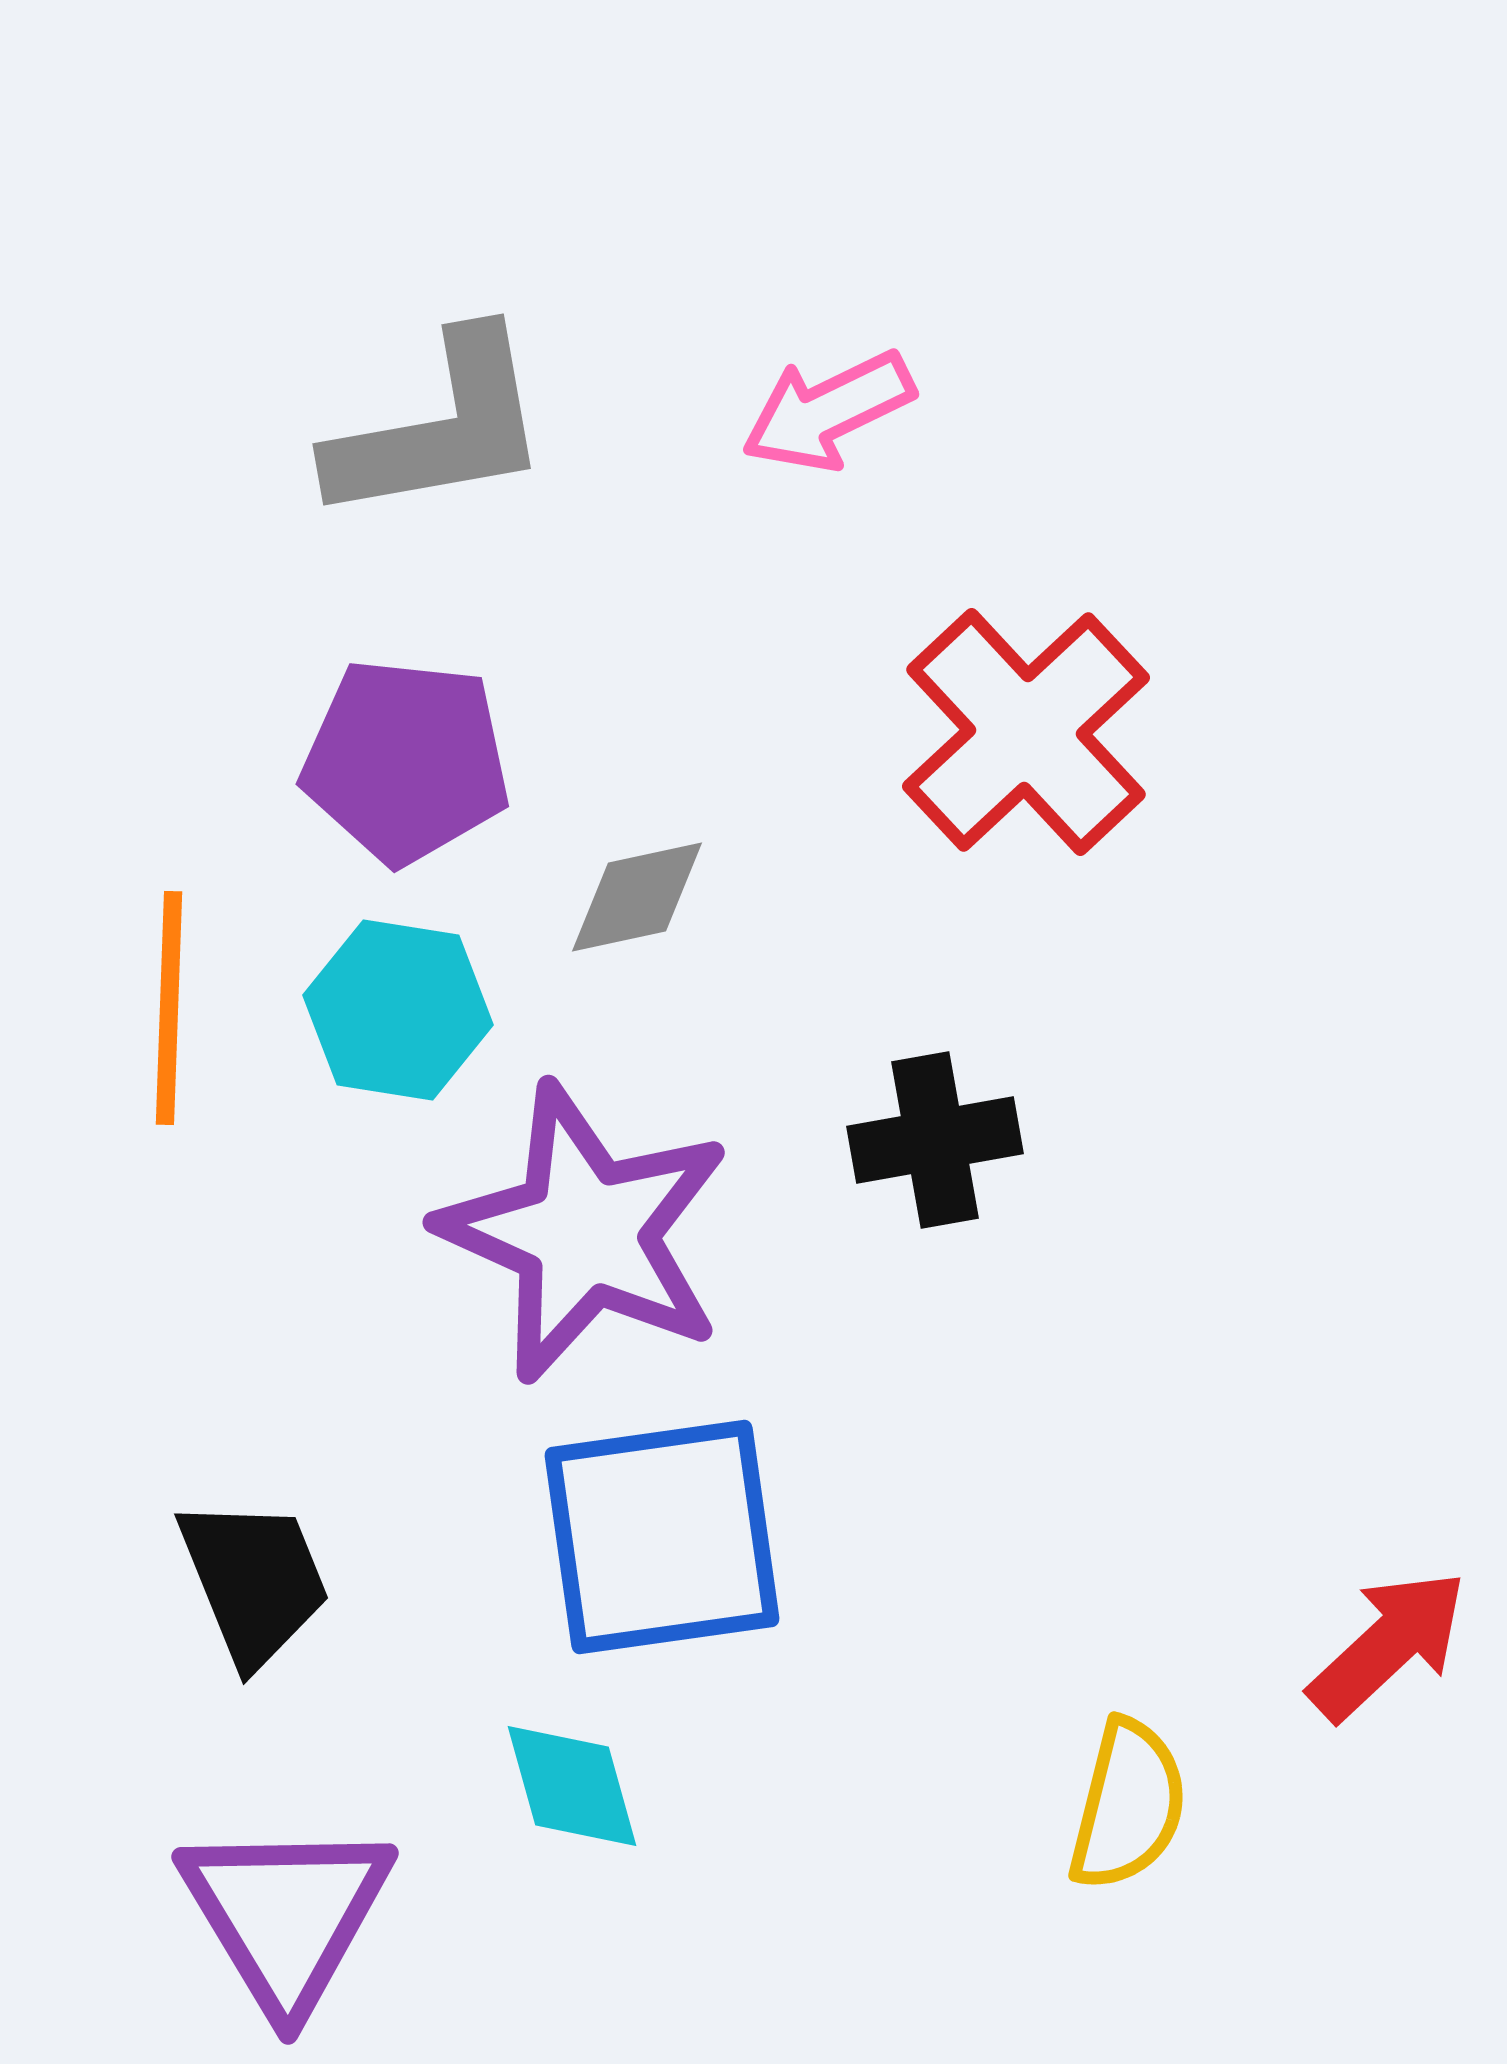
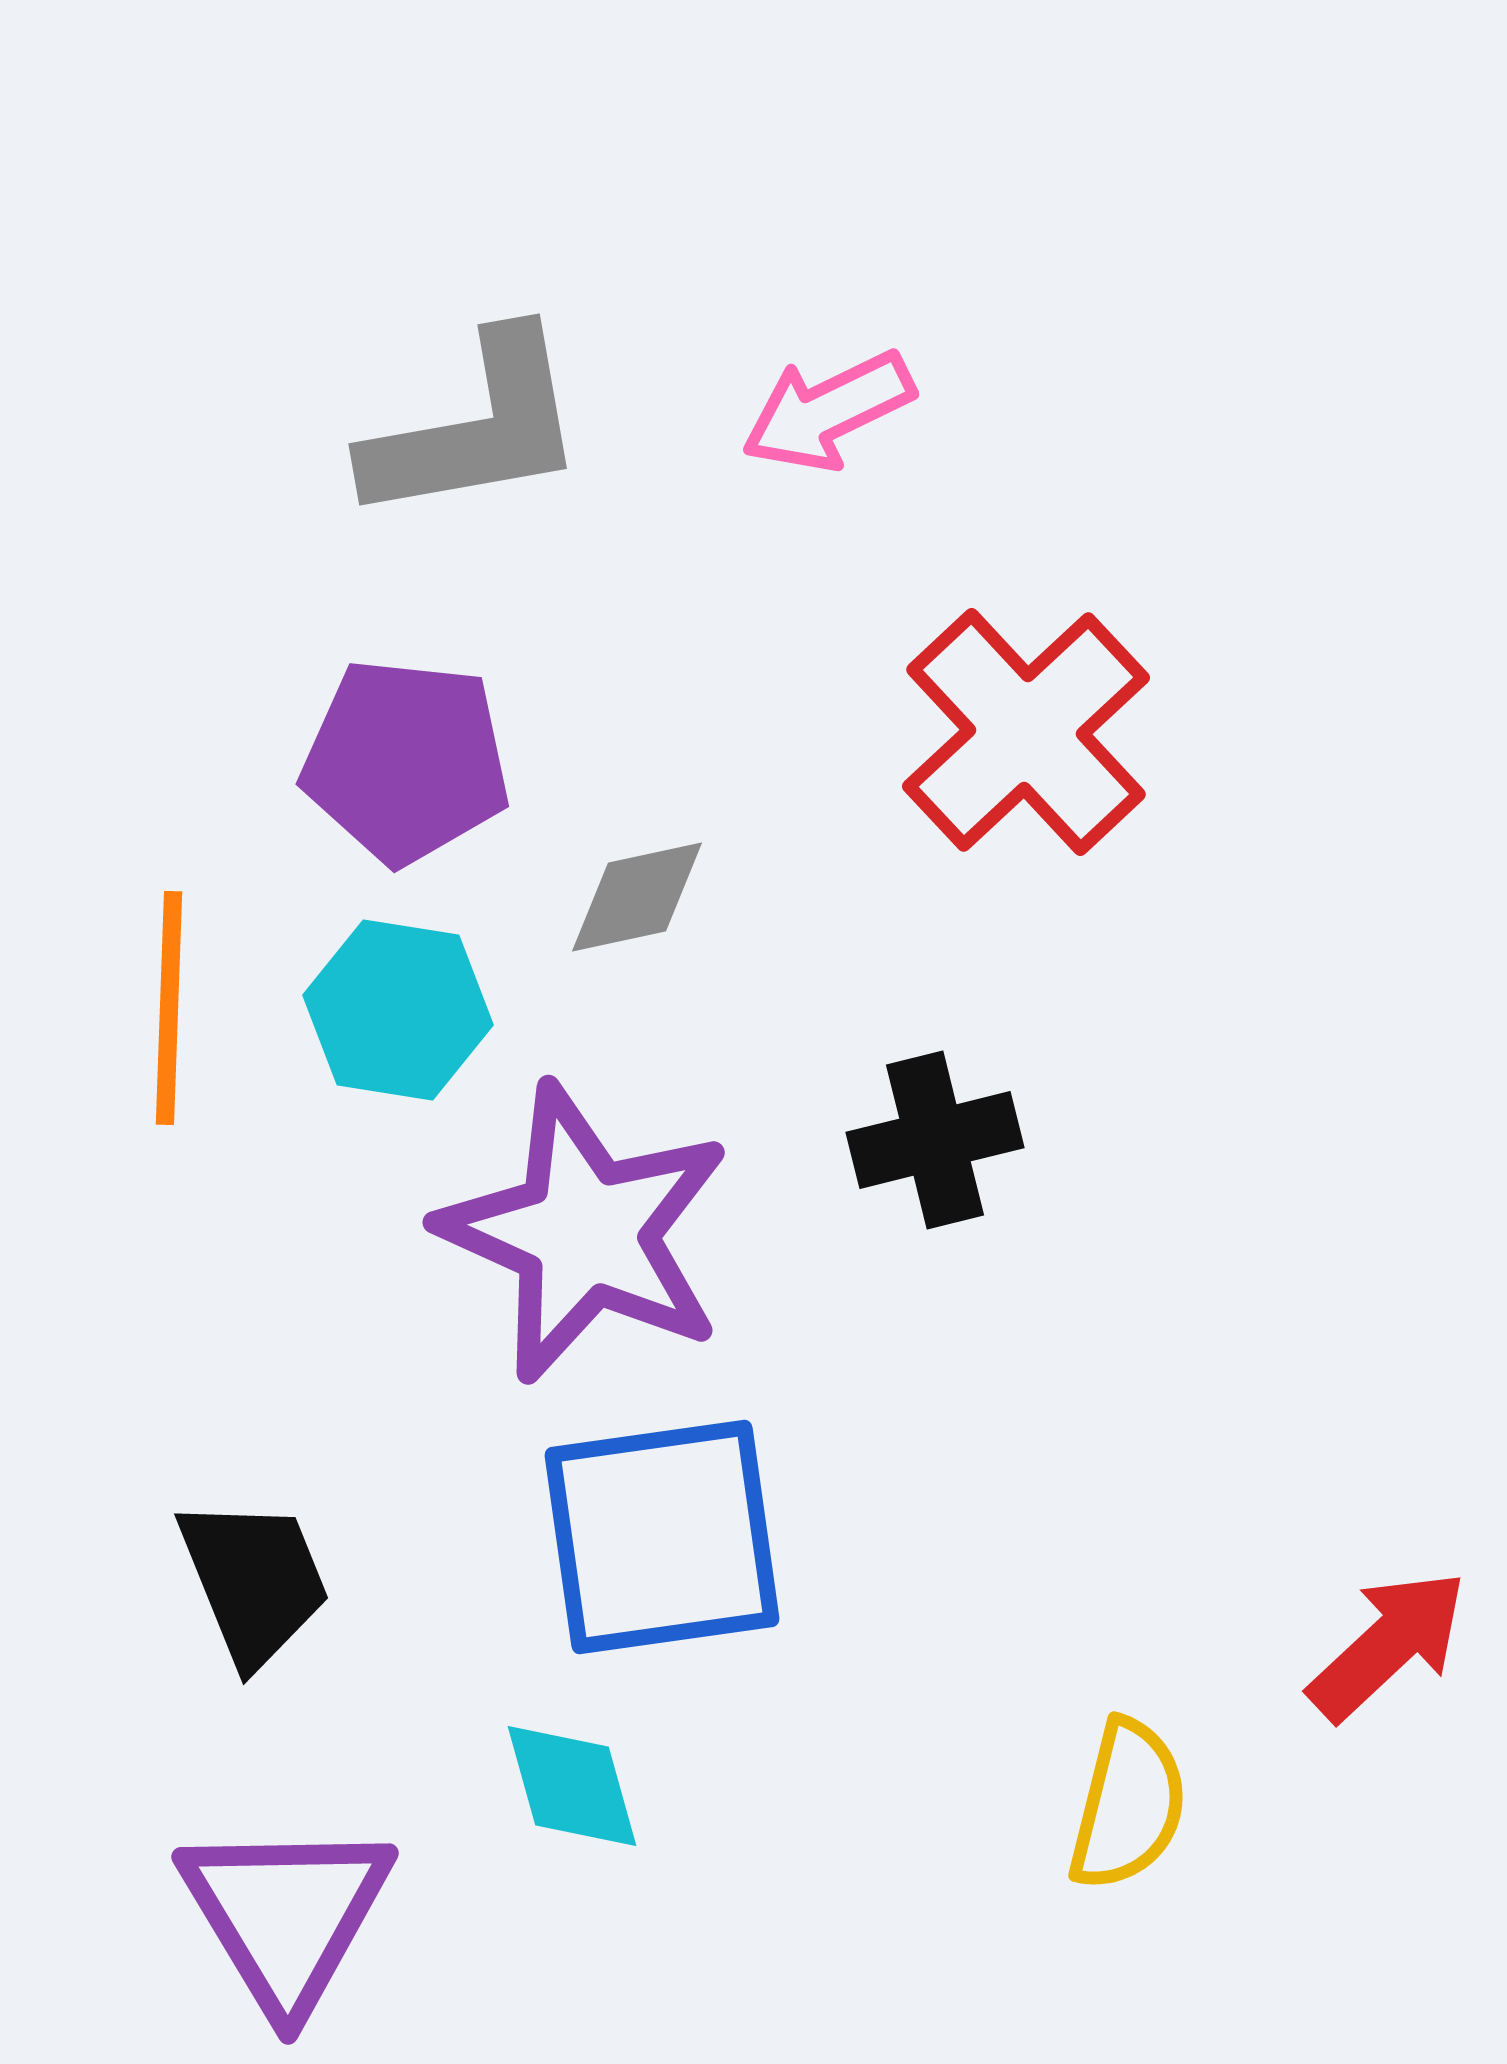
gray L-shape: moved 36 px right
black cross: rotated 4 degrees counterclockwise
